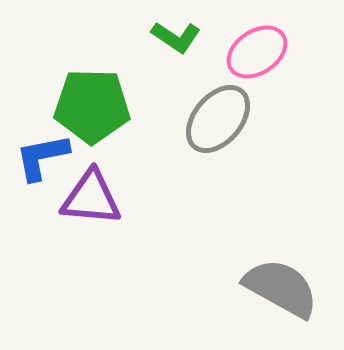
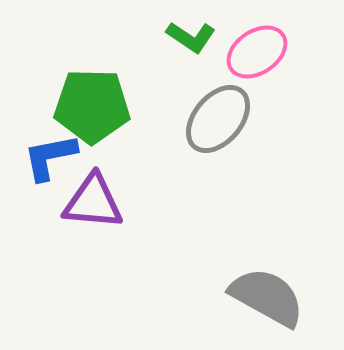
green L-shape: moved 15 px right
blue L-shape: moved 8 px right
purple triangle: moved 2 px right, 4 px down
gray semicircle: moved 14 px left, 9 px down
